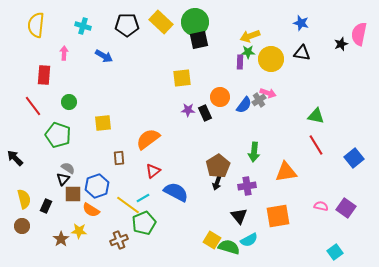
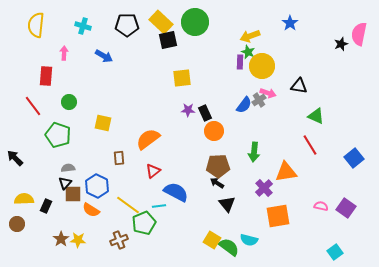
blue star at (301, 23): moved 11 px left; rotated 21 degrees clockwise
black square at (199, 40): moved 31 px left
green star at (248, 52): rotated 24 degrees clockwise
black triangle at (302, 53): moved 3 px left, 33 px down
yellow circle at (271, 59): moved 9 px left, 7 px down
red rectangle at (44, 75): moved 2 px right, 1 px down
orange circle at (220, 97): moved 6 px left, 34 px down
green triangle at (316, 116): rotated 12 degrees clockwise
yellow square at (103, 123): rotated 18 degrees clockwise
red line at (316, 145): moved 6 px left
brown pentagon at (218, 166): rotated 30 degrees clockwise
gray semicircle at (68, 168): rotated 40 degrees counterclockwise
black triangle at (63, 179): moved 2 px right, 4 px down
black arrow at (217, 183): rotated 104 degrees clockwise
blue hexagon at (97, 186): rotated 15 degrees counterclockwise
purple cross at (247, 186): moved 17 px right, 2 px down; rotated 36 degrees counterclockwise
cyan line at (143, 198): moved 16 px right, 8 px down; rotated 24 degrees clockwise
yellow semicircle at (24, 199): rotated 78 degrees counterclockwise
black triangle at (239, 216): moved 12 px left, 12 px up
brown circle at (22, 226): moved 5 px left, 2 px up
yellow star at (79, 231): moved 1 px left, 9 px down
cyan semicircle at (249, 240): rotated 42 degrees clockwise
green semicircle at (229, 247): rotated 20 degrees clockwise
